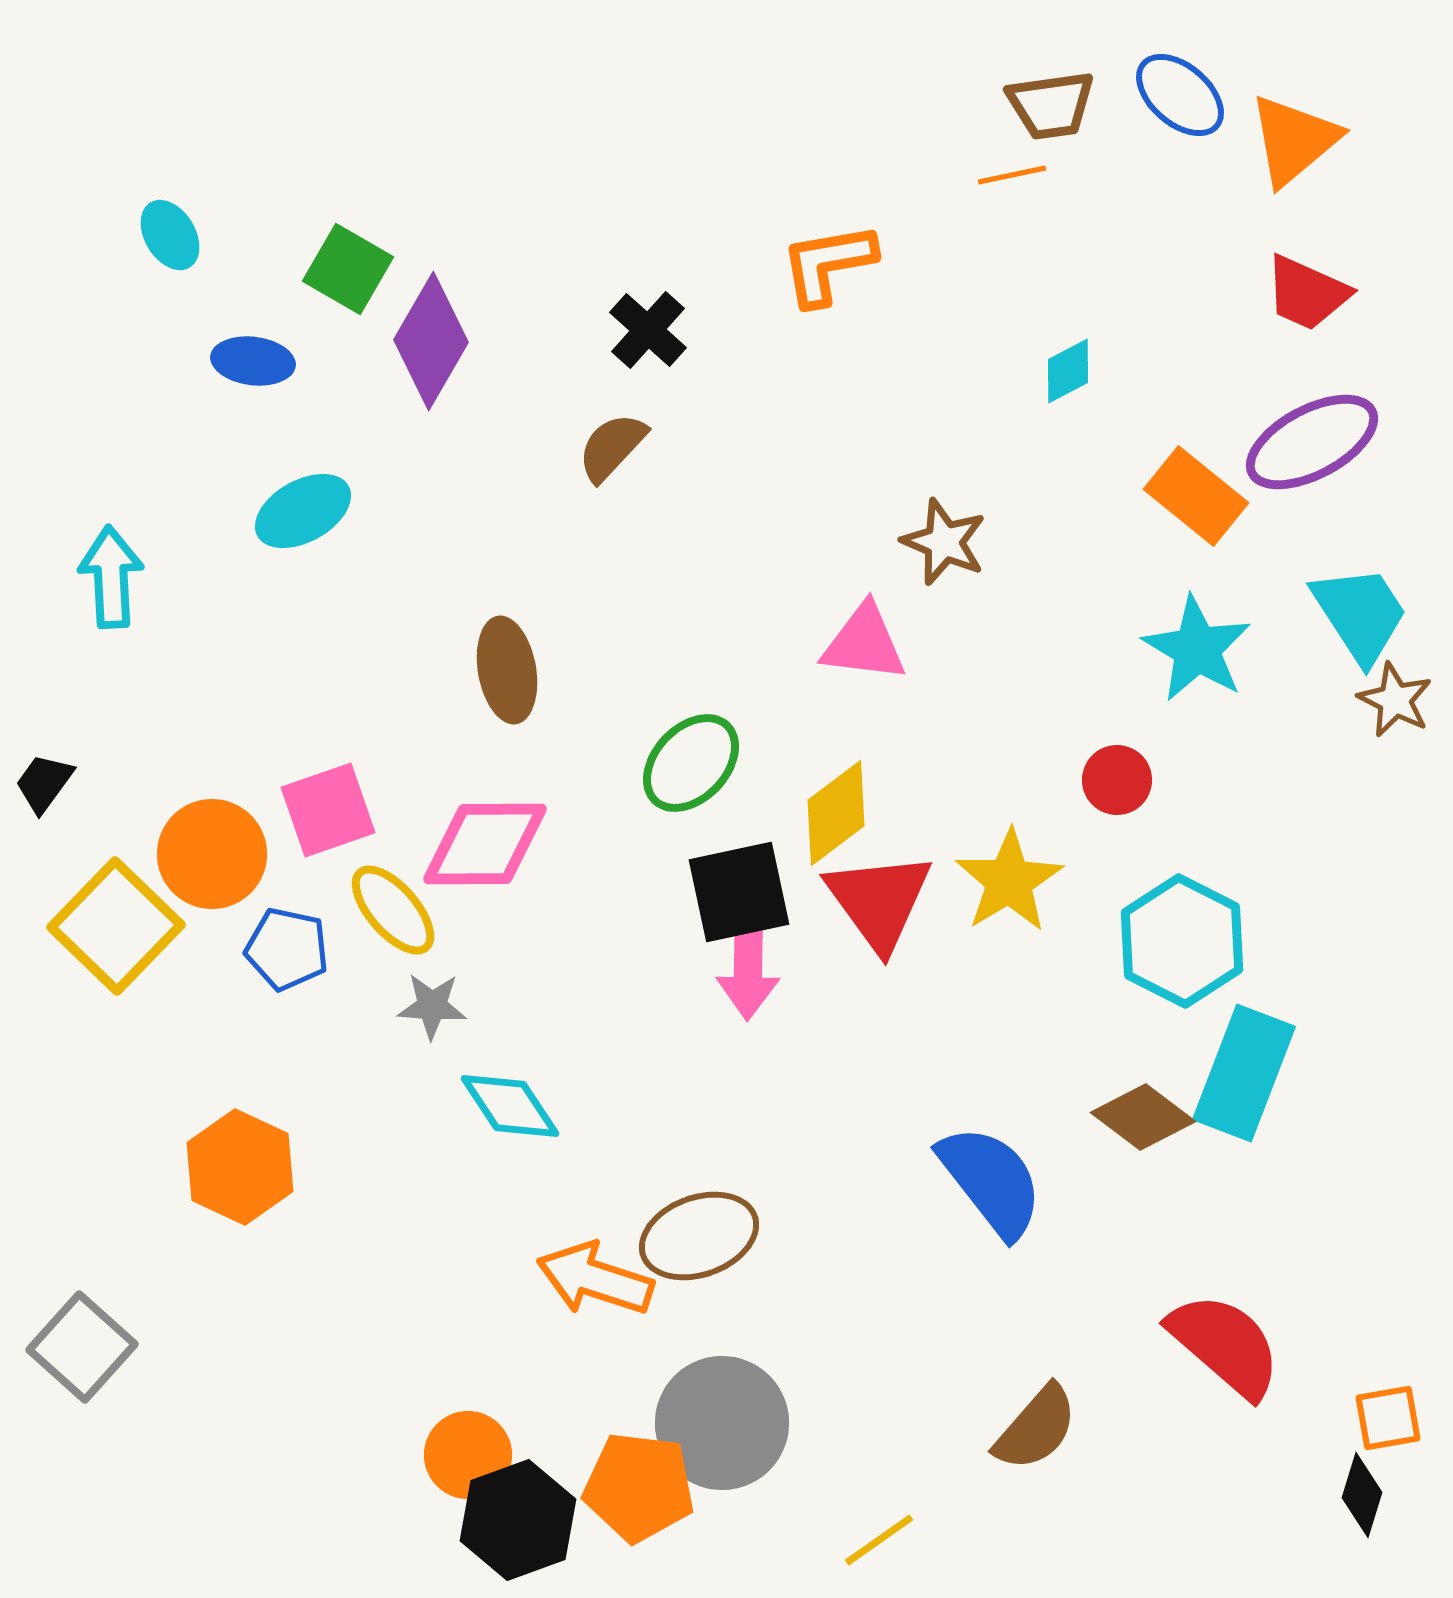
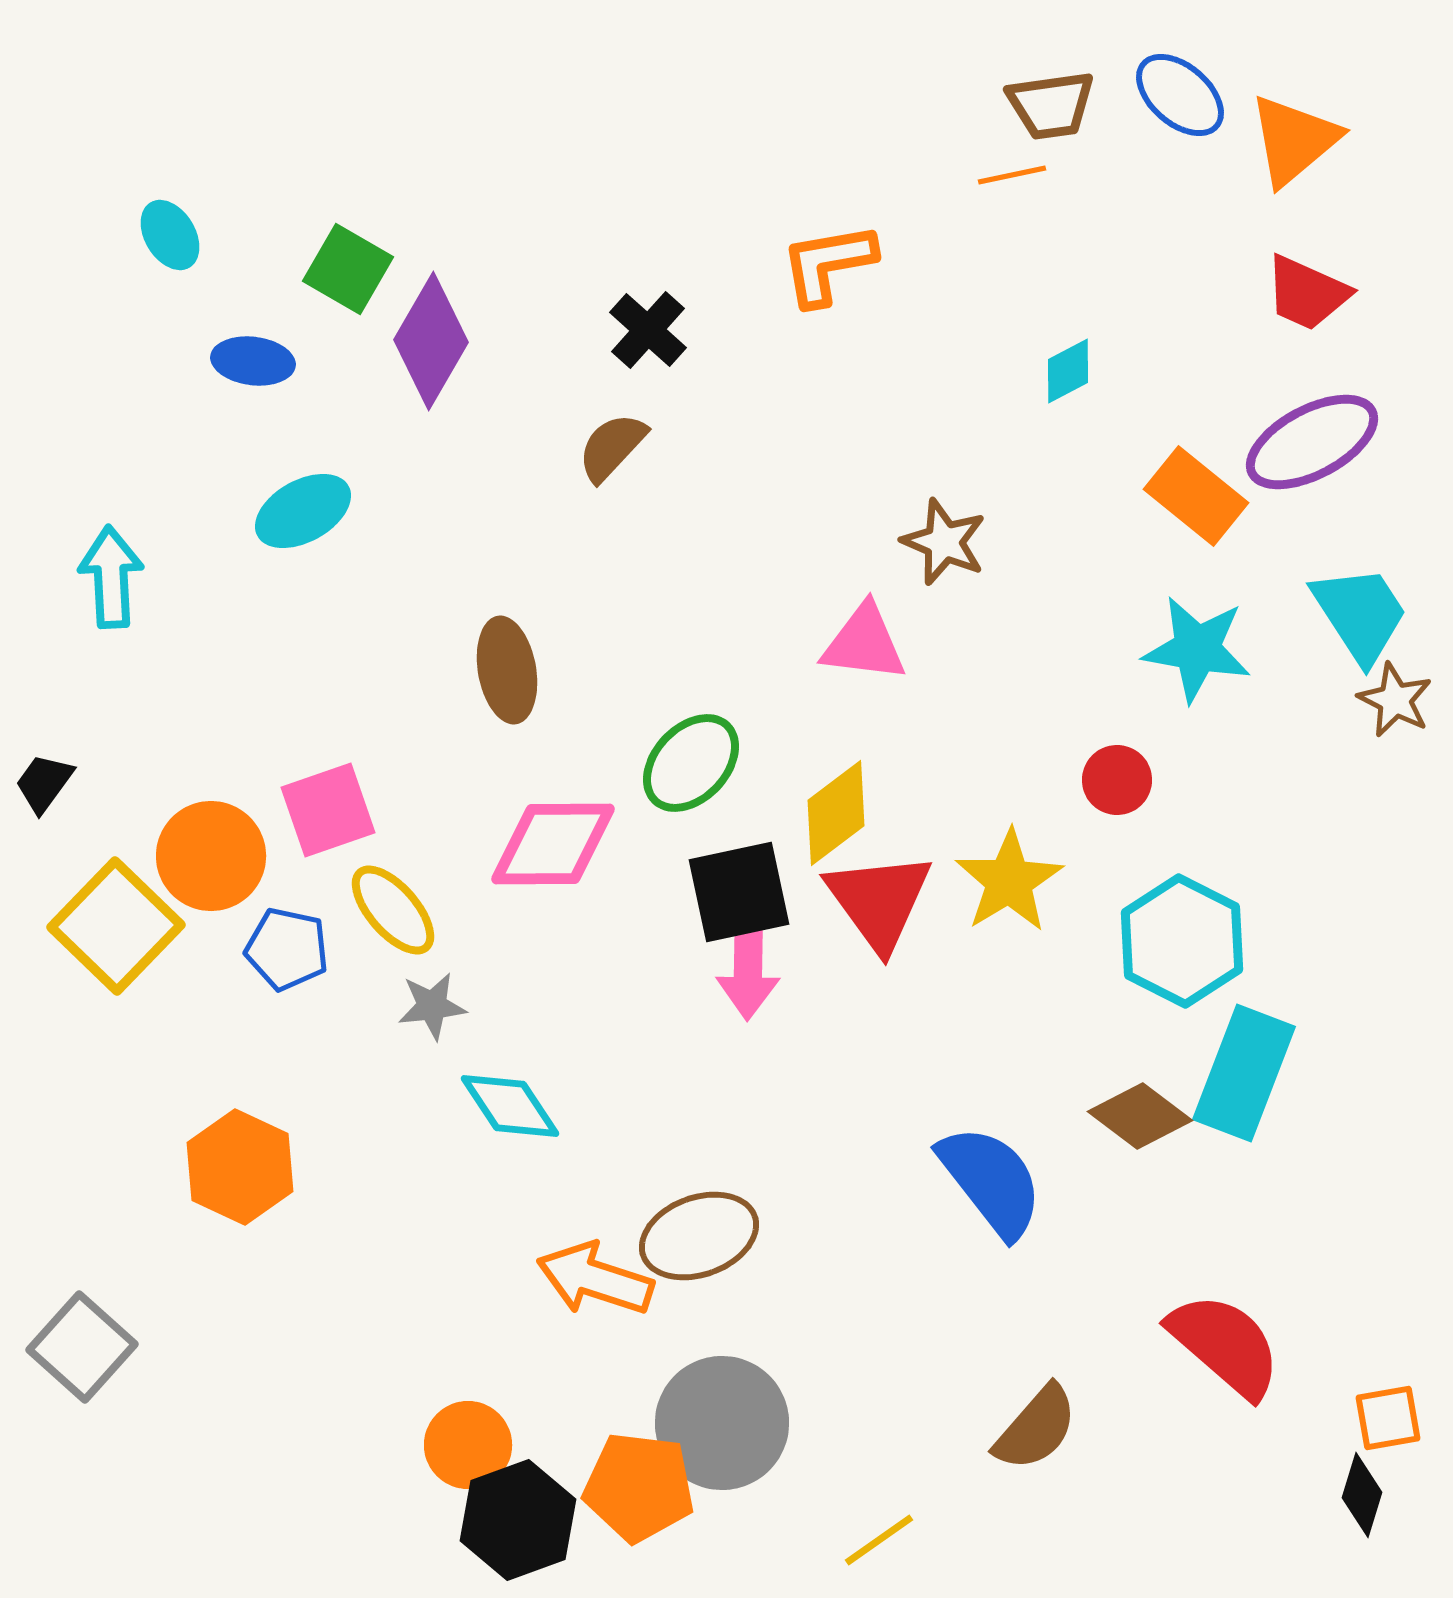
cyan star at (1197, 649): rotated 21 degrees counterclockwise
pink diamond at (485, 844): moved 68 px right
orange circle at (212, 854): moved 1 px left, 2 px down
gray star at (432, 1006): rotated 10 degrees counterclockwise
brown diamond at (1143, 1117): moved 3 px left, 1 px up
orange circle at (468, 1455): moved 10 px up
